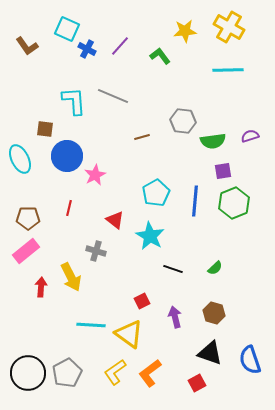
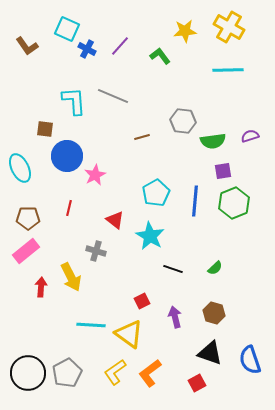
cyan ellipse at (20, 159): moved 9 px down
